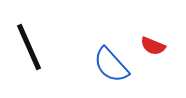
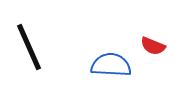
blue semicircle: rotated 135 degrees clockwise
